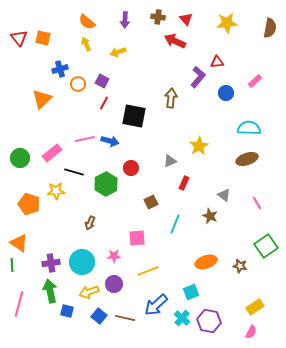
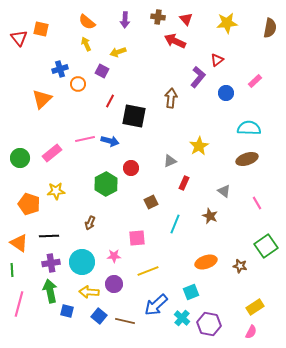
orange square at (43, 38): moved 2 px left, 9 px up
red triangle at (217, 62): moved 2 px up; rotated 32 degrees counterclockwise
purple square at (102, 81): moved 10 px up
red line at (104, 103): moved 6 px right, 2 px up
black line at (74, 172): moved 25 px left, 64 px down; rotated 18 degrees counterclockwise
gray triangle at (224, 195): moved 4 px up
green line at (12, 265): moved 5 px down
yellow arrow at (89, 292): rotated 24 degrees clockwise
brown line at (125, 318): moved 3 px down
purple hexagon at (209, 321): moved 3 px down
